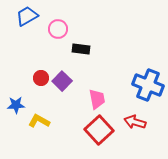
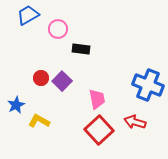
blue trapezoid: moved 1 px right, 1 px up
blue star: rotated 24 degrees counterclockwise
